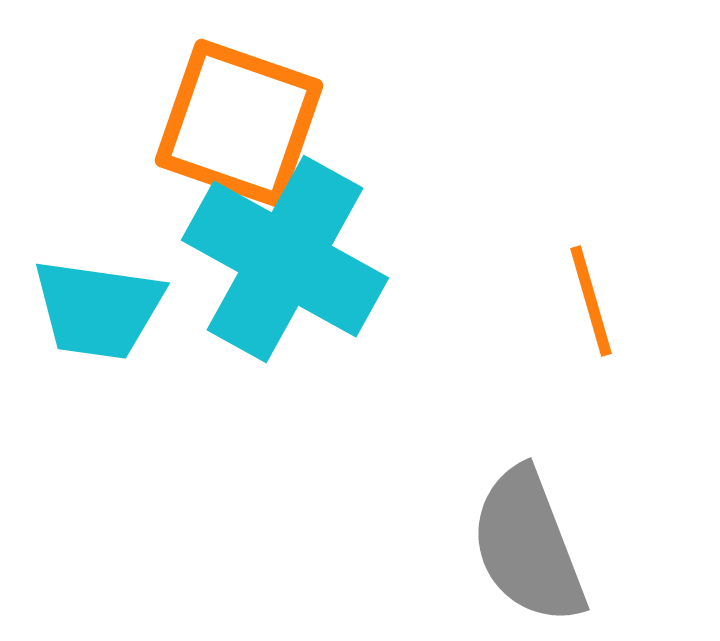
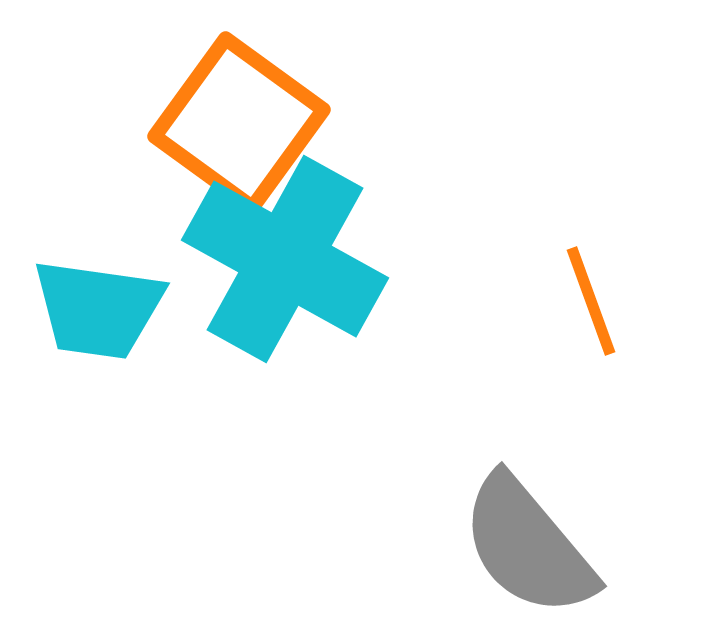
orange square: rotated 17 degrees clockwise
orange line: rotated 4 degrees counterclockwise
gray semicircle: rotated 19 degrees counterclockwise
